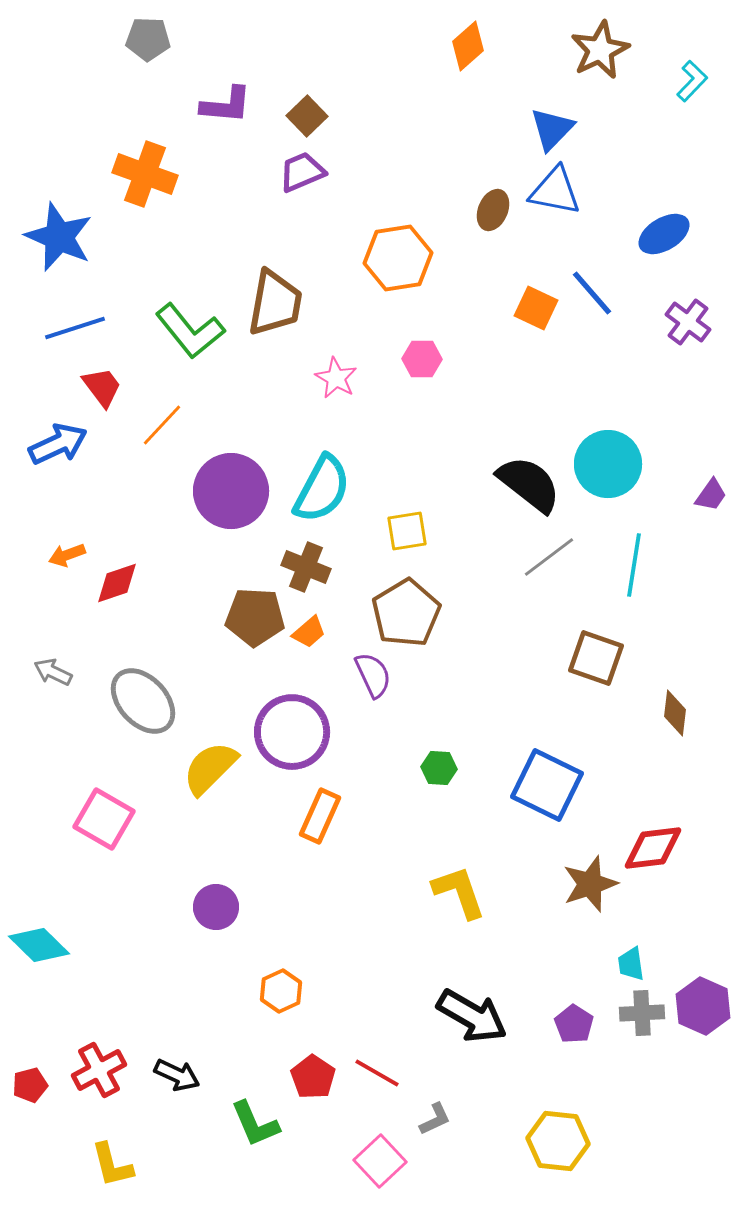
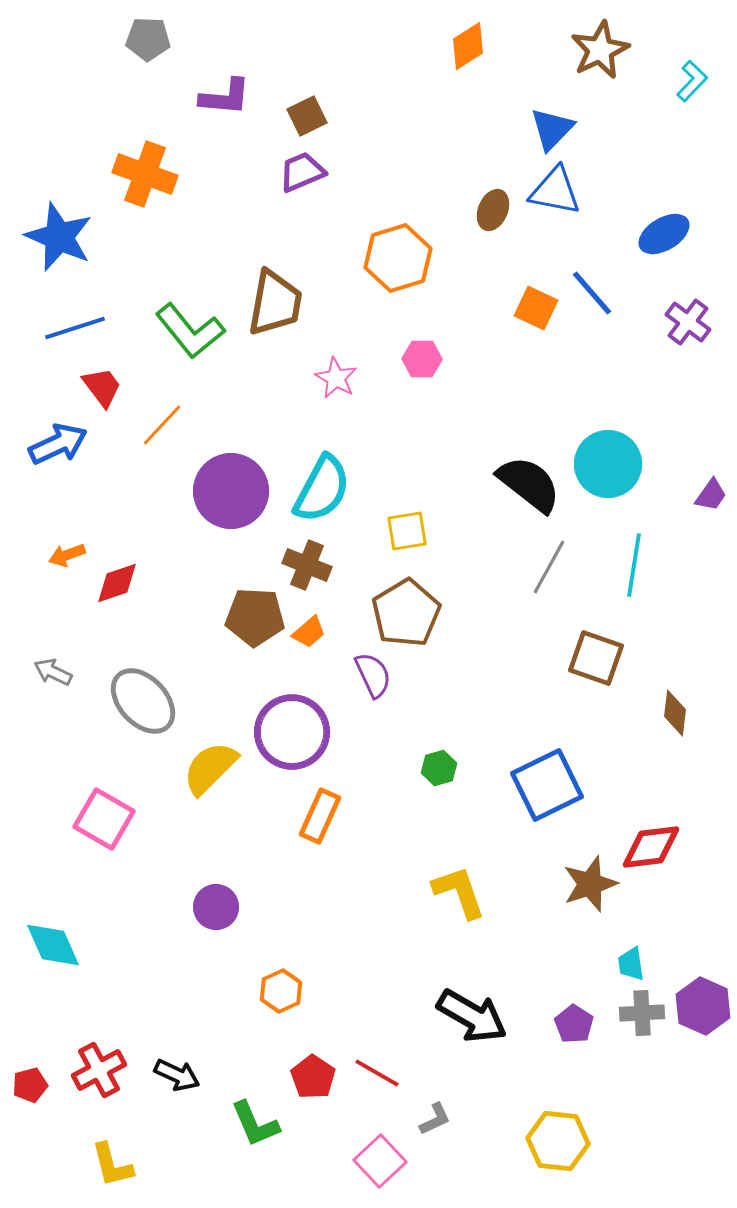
orange diamond at (468, 46): rotated 9 degrees clockwise
purple L-shape at (226, 105): moved 1 px left, 8 px up
brown square at (307, 116): rotated 18 degrees clockwise
orange hexagon at (398, 258): rotated 8 degrees counterclockwise
gray line at (549, 557): moved 10 px down; rotated 24 degrees counterclockwise
brown cross at (306, 567): moved 1 px right, 2 px up
green hexagon at (439, 768): rotated 20 degrees counterclockwise
blue square at (547, 785): rotated 38 degrees clockwise
red diamond at (653, 848): moved 2 px left, 1 px up
cyan diamond at (39, 945): moved 14 px right; rotated 22 degrees clockwise
